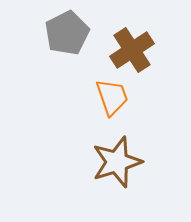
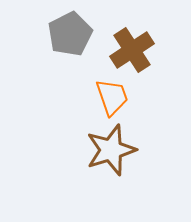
gray pentagon: moved 3 px right, 1 px down
brown star: moved 6 px left, 12 px up
